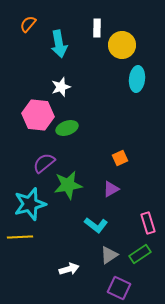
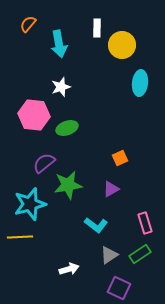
cyan ellipse: moved 3 px right, 4 px down
pink hexagon: moved 4 px left
pink rectangle: moved 3 px left
